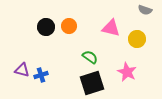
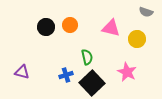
gray semicircle: moved 1 px right, 2 px down
orange circle: moved 1 px right, 1 px up
green semicircle: moved 3 px left; rotated 42 degrees clockwise
purple triangle: moved 2 px down
blue cross: moved 25 px right
black square: rotated 25 degrees counterclockwise
